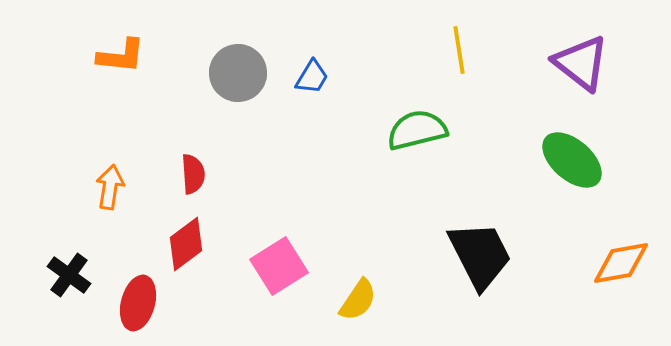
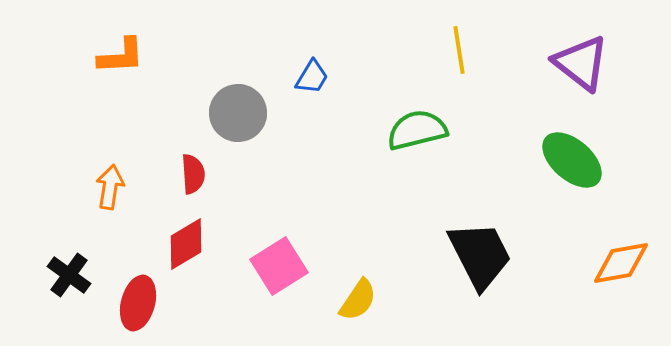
orange L-shape: rotated 9 degrees counterclockwise
gray circle: moved 40 px down
red diamond: rotated 6 degrees clockwise
